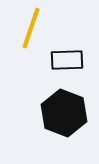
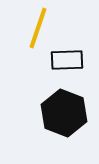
yellow line: moved 7 px right
